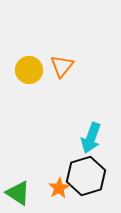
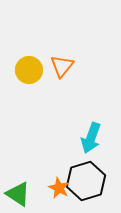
black hexagon: moved 5 px down
orange star: rotated 15 degrees counterclockwise
green triangle: moved 1 px down
